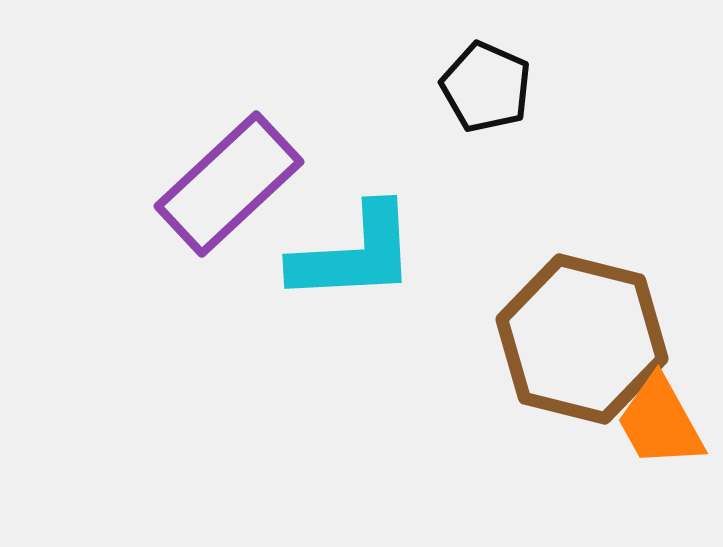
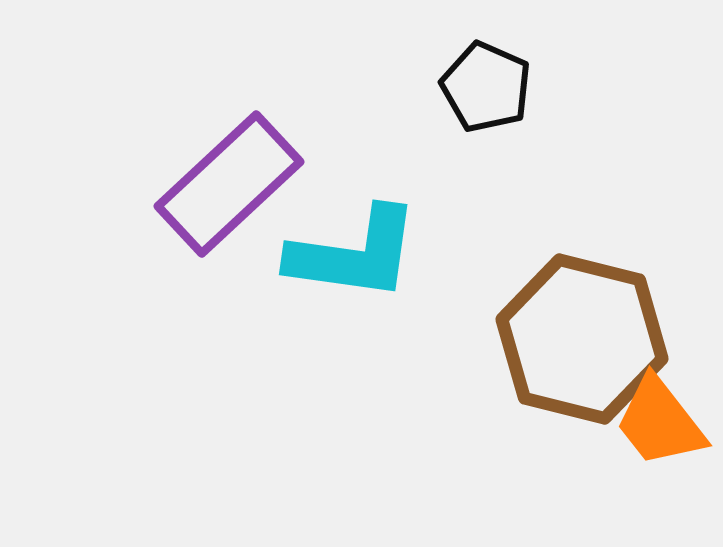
cyan L-shape: rotated 11 degrees clockwise
orange trapezoid: rotated 9 degrees counterclockwise
